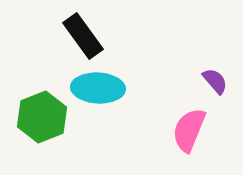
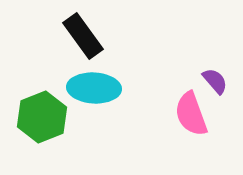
cyan ellipse: moved 4 px left
pink semicircle: moved 2 px right, 16 px up; rotated 42 degrees counterclockwise
